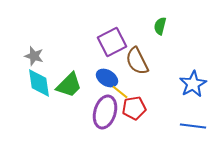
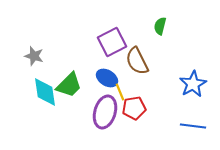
cyan diamond: moved 6 px right, 9 px down
yellow line: rotated 30 degrees clockwise
